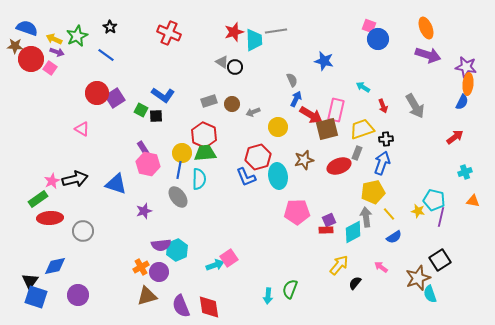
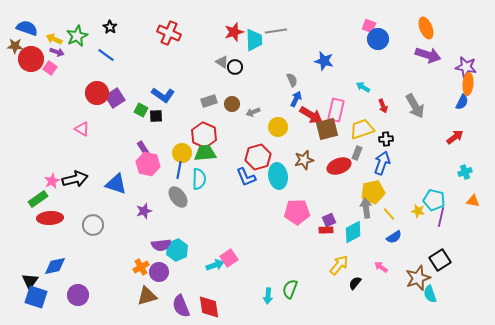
gray arrow at (366, 217): moved 9 px up
gray circle at (83, 231): moved 10 px right, 6 px up
